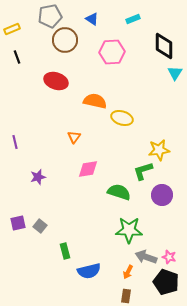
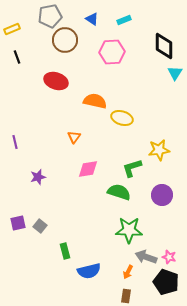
cyan rectangle: moved 9 px left, 1 px down
green L-shape: moved 11 px left, 3 px up
